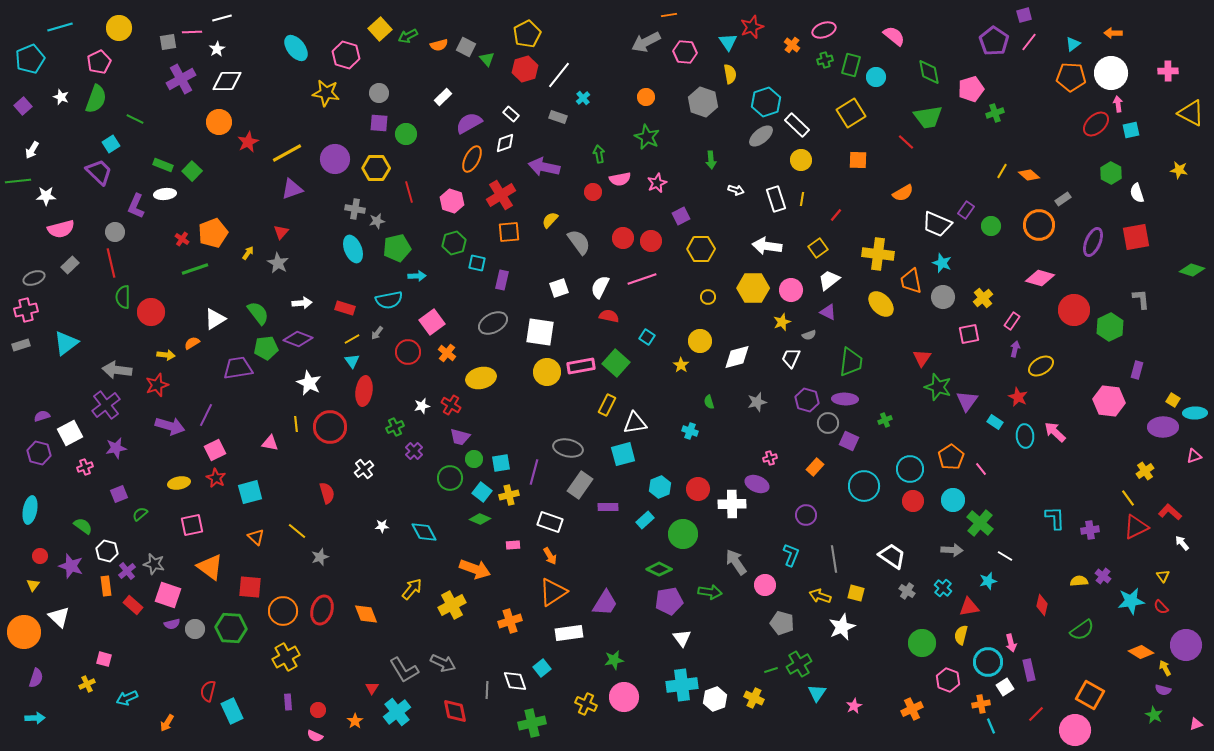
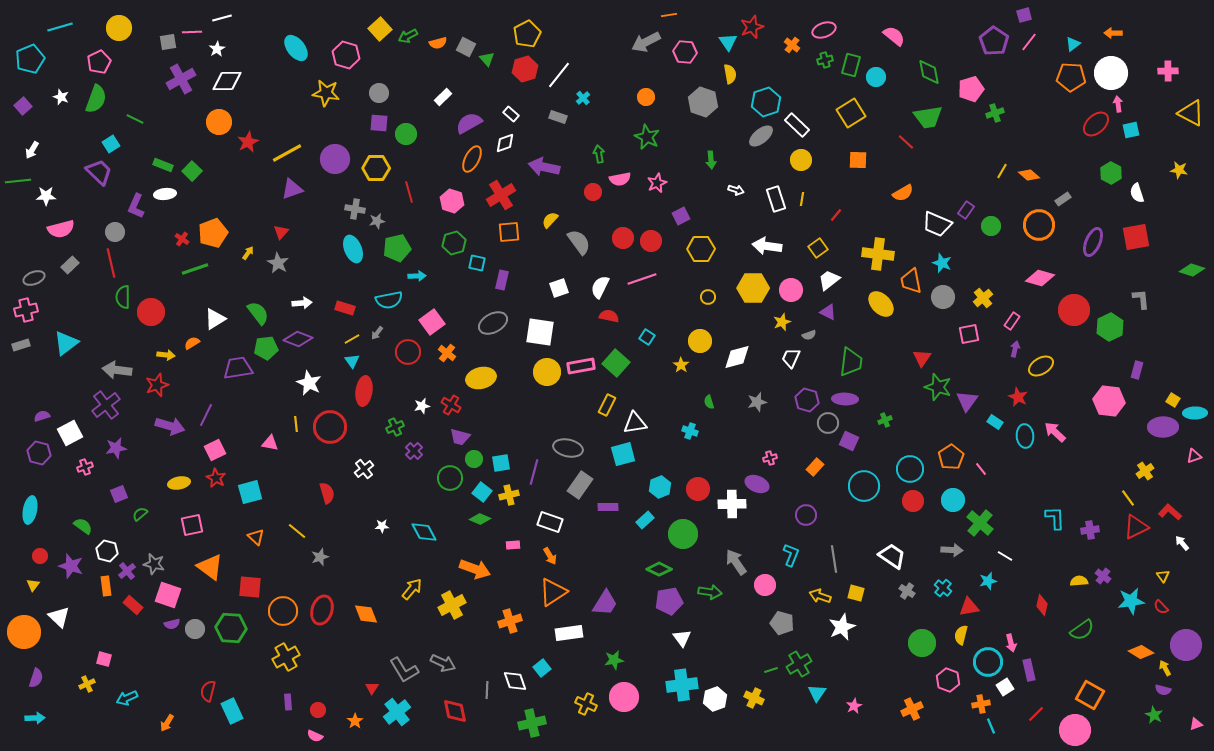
orange semicircle at (439, 45): moved 1 px left, 2 px up
